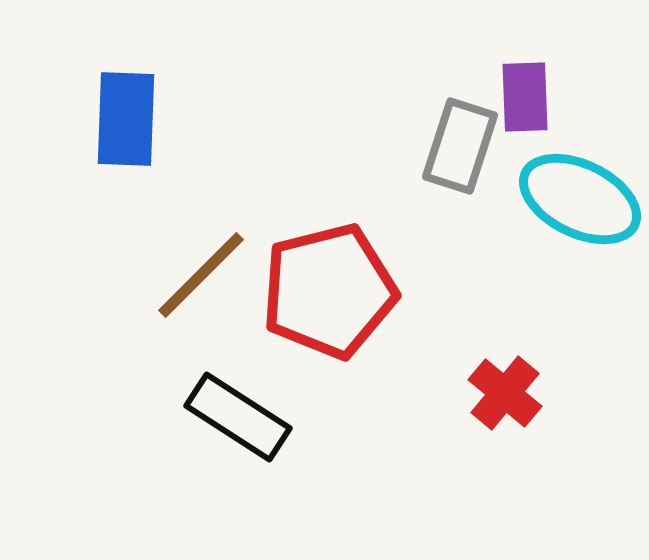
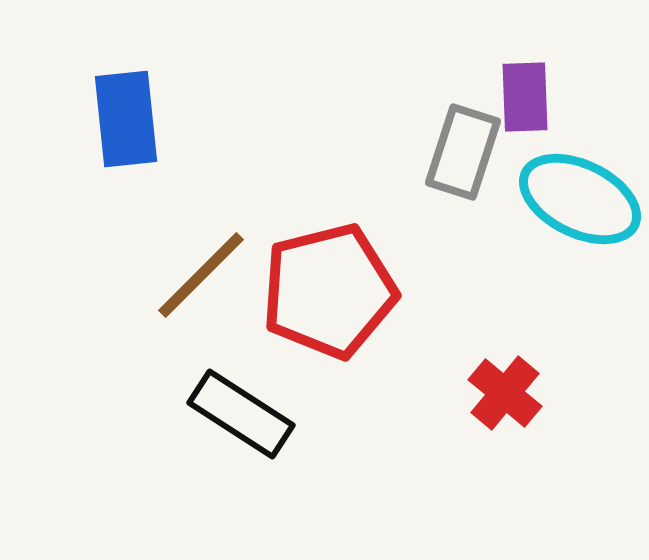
blue rectangle: rotated 8 degrees counterclockwise
gray rectangle: moved 3 px right, 6 px down
black rectangle: moved 3 px right, 3 px up
